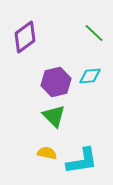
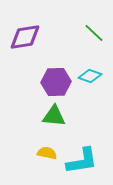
purple diamond: rotated 28 degrees clockwise
cyan diamond: rotated 25 degrees clockwise
purple hexagon: rotated 12 degrees clockwise
green triangle: rotated 40 degrees counterclockwise
